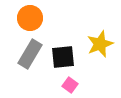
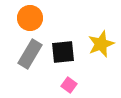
yellow star: moved 1 px right
black square: moved 5 px up
pink square: moved 1 px left
